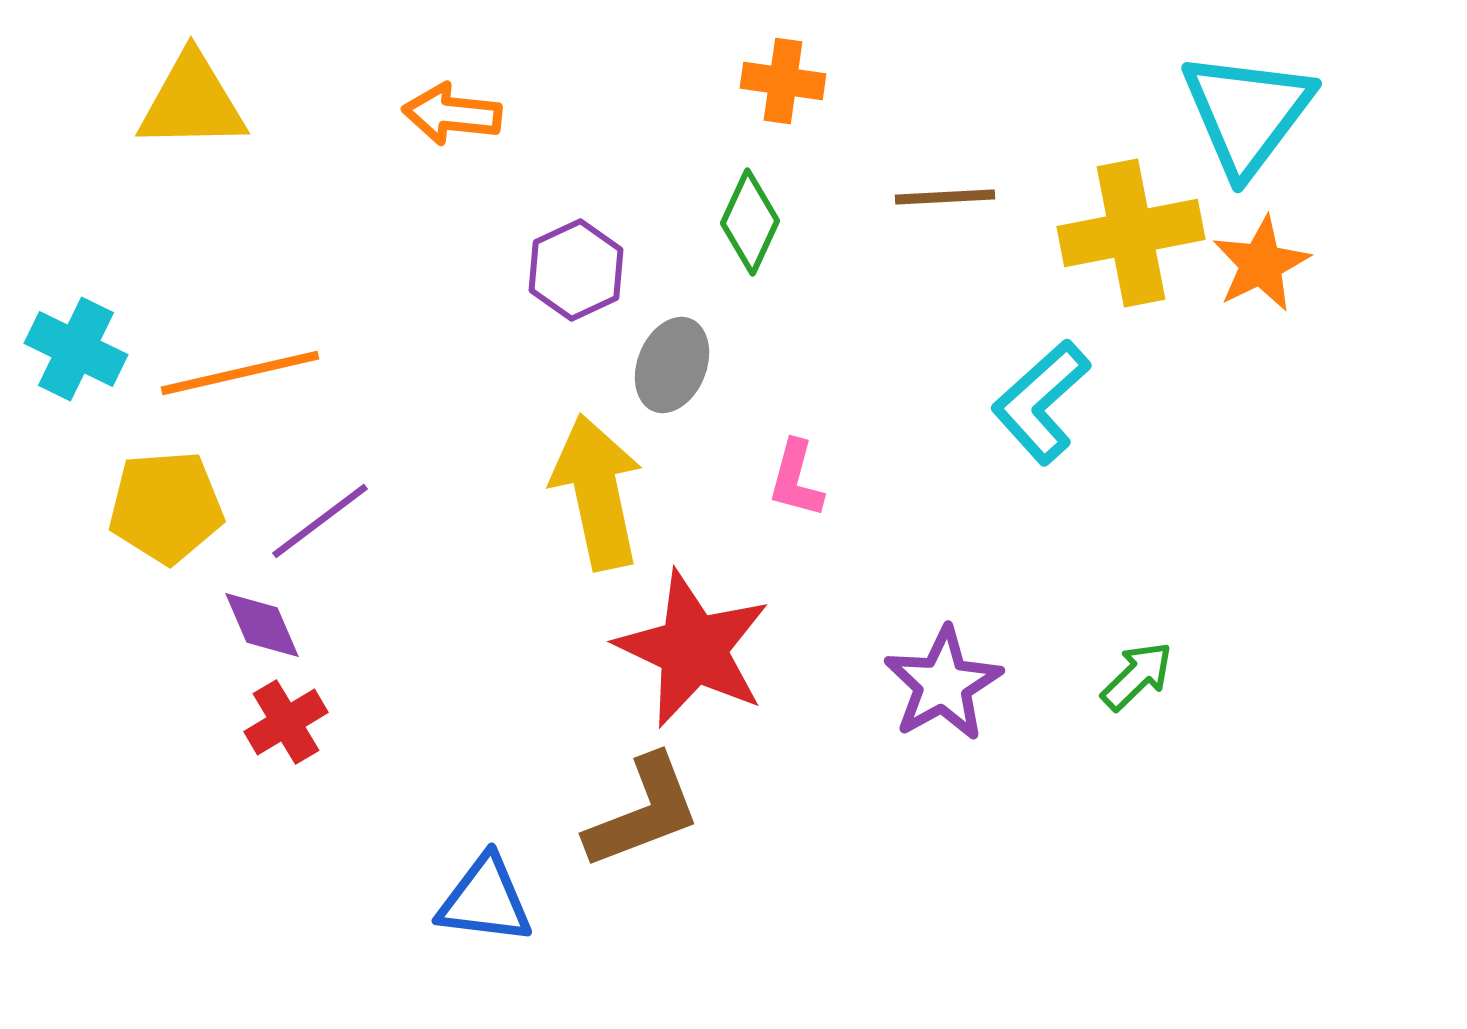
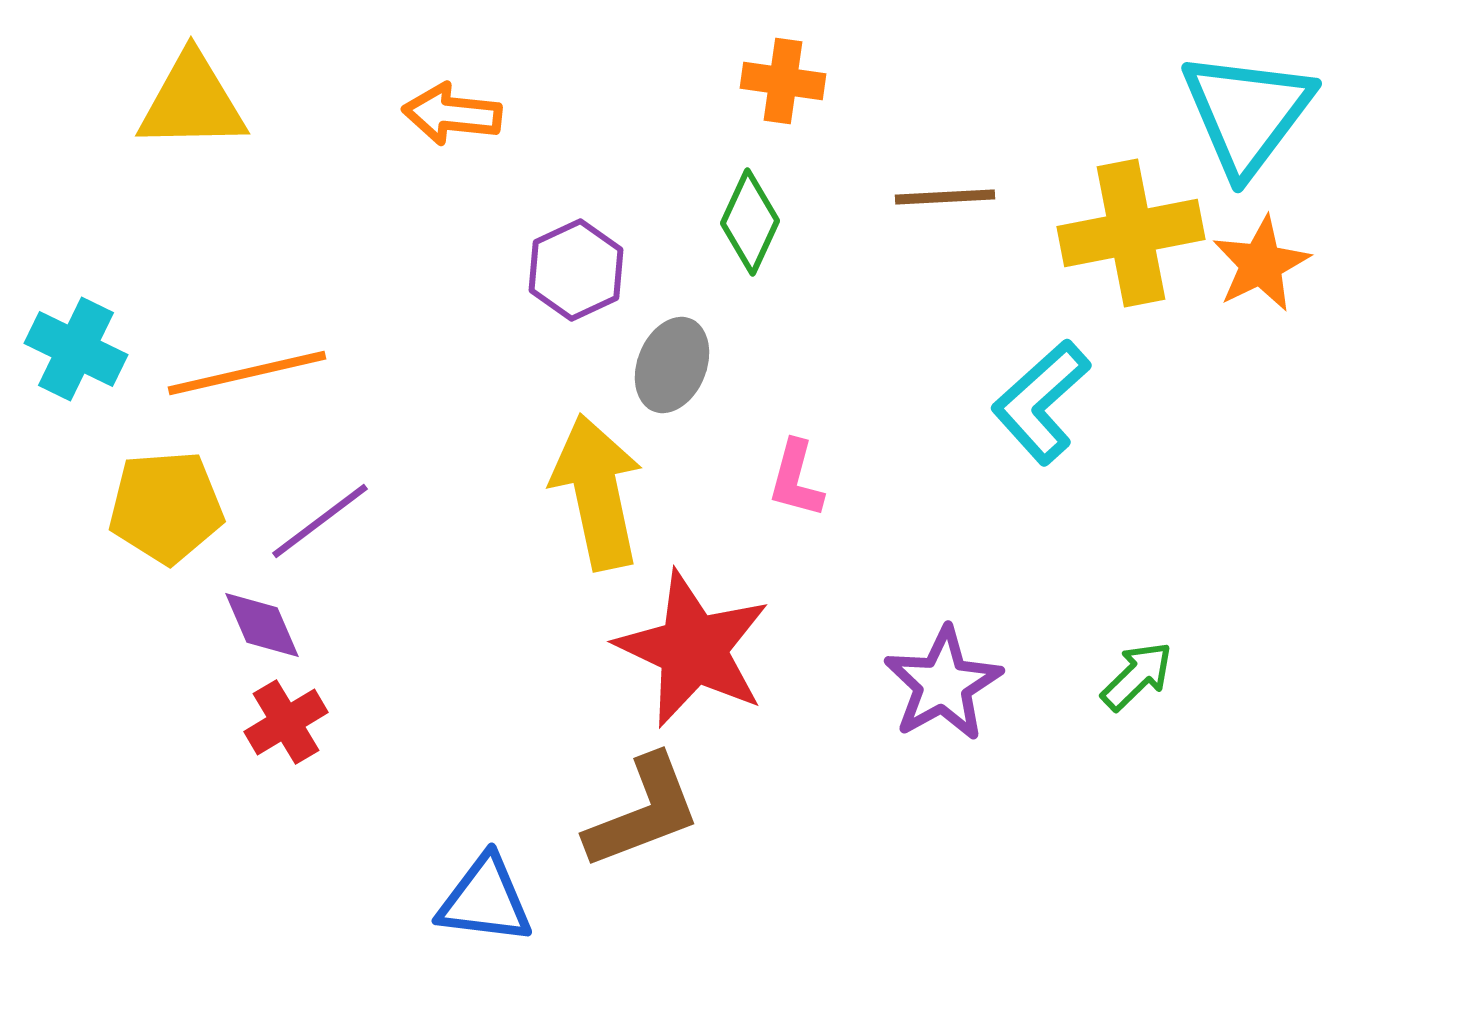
orange line: moved 7 px right
